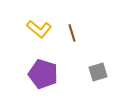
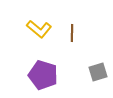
brown line: rotated 18 degrees clockwise
purple pentagon: moved 1 px down
